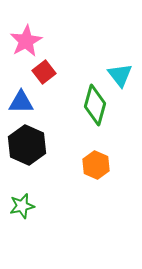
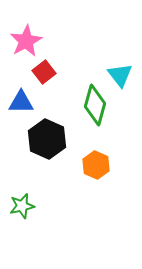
black hexagon: moved 20 px right, 6 px up
